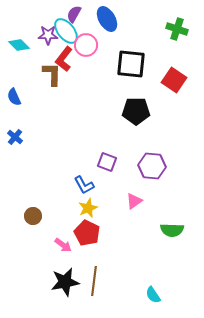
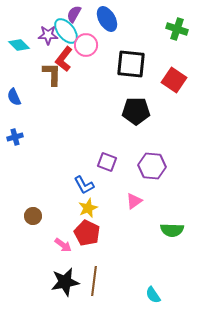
blue cross: rotated 35 degrees clockwise
